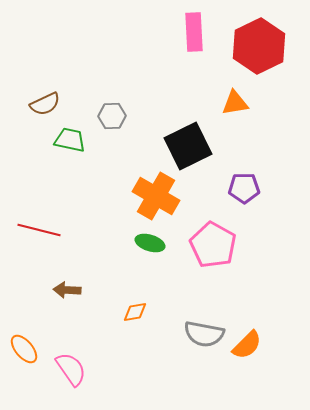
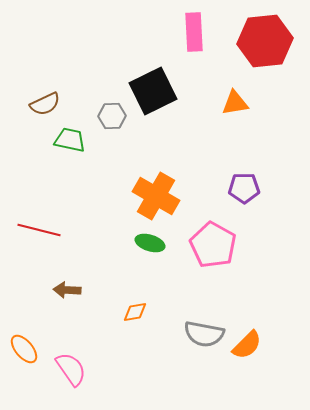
red hexagon: moved 6 px right, 5 px up; rotated 20 degrees clockwise
black square: moved 35 px left, 55 px up
